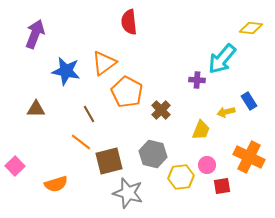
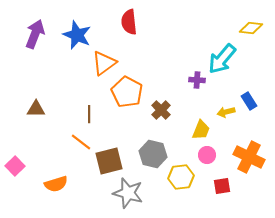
blue star: moved 11 px right, 36 px up; rotated 12 degrees clockwise
brown line: rotated 30 degrees clockwise
pink circle: moved 10 px up
